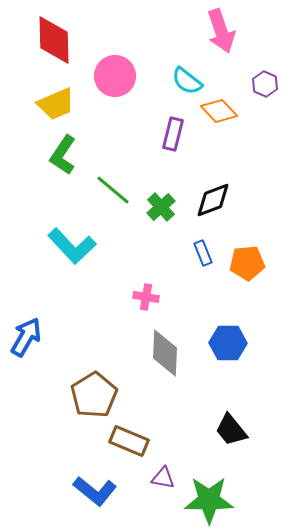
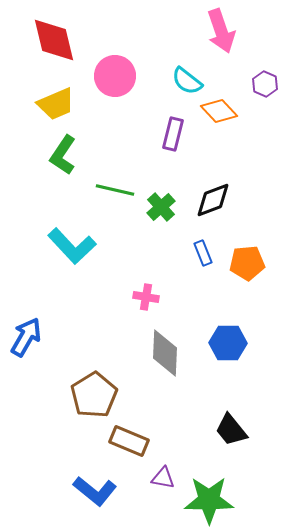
red diamond: rotated 12 degrees counterclockwise
green line: moved 2 px right; rotated 27 degrees counterclockwise
